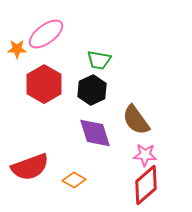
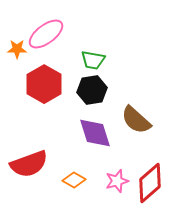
green trapezoid: moved 6 px left
black hexagon: rotated 16 degrees clockwise
brown semicircle: rotated 12 degrees counterclockwise
pink star: moved 28 px left, 26 px down; rotated 20 degrees counterclockwise
red semicircle: moved 1 px left, 3 px up
red diamond: moved 4 px right, 2 px up
